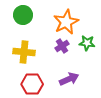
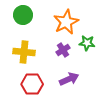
purple cross: moved 1 px right, 4 px down
